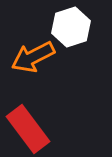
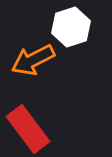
orange arrow: moved 3 px down
